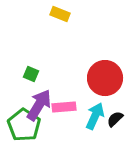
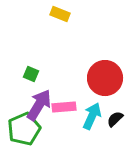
cyan arrow: moved 3 px left
green pentagon: moved 4 px down; rotated 16 degrees clockwise
